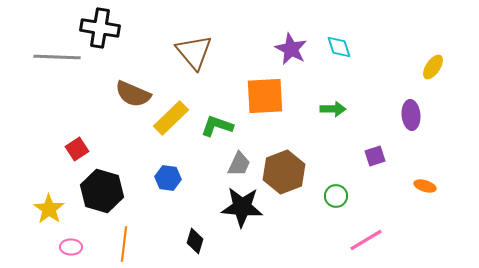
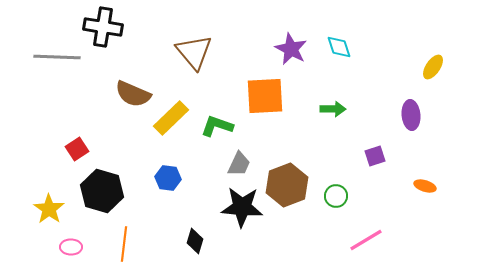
black cross: moved 3 px right, 1 px up
brown hexagon: moved 3 px right, 13 px down
